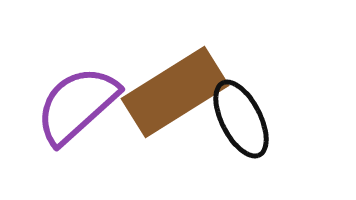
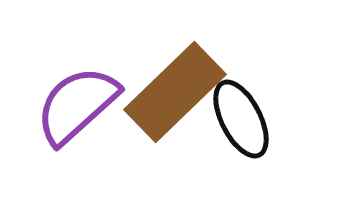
brown rectangle: rotated 12 degrees counterclockwise
